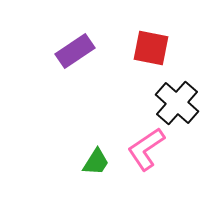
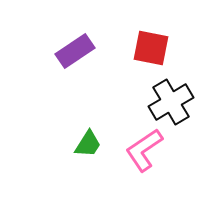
black cross: moved 6 px left, 1 px up; rotated 18 degrees clockwise
pink L-shape: moved 2 px left, 1 px down
green trapezoid: moved 8 px left, 18 px up
